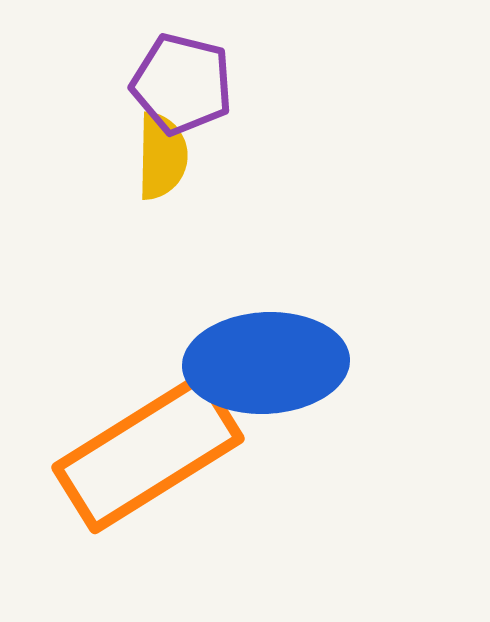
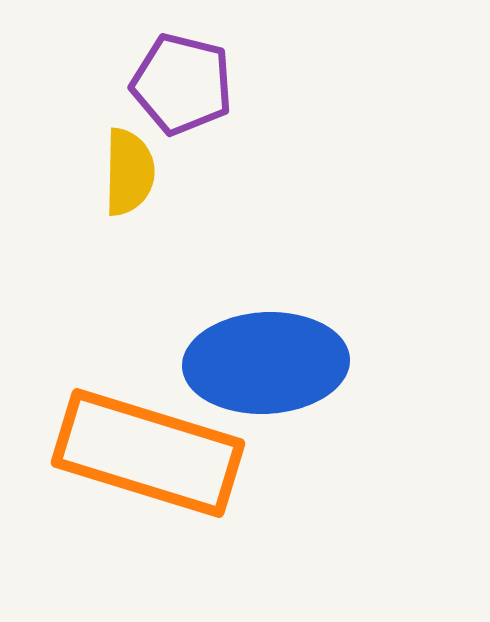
yellow semicircle: moved 33 px left, 16 px down
orange rectangle: rotated 49 degrees clockwise
